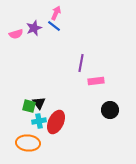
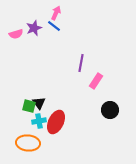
pink rectangle: rotated 49 degrees counterclockwise
